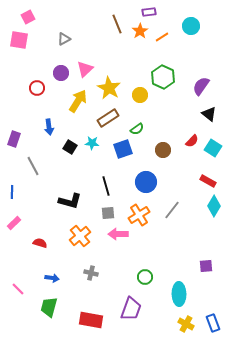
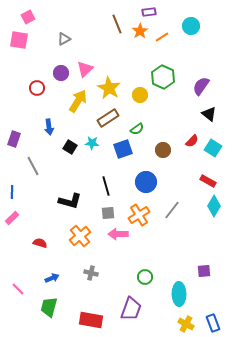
pink rectangle at (14, 223): moved 2 px left, 5 px up
purple square at (206, 266): moved 2 px left, 5 px down
blue arrow at (52, 278): rotated 32 degrees counterclockwise
